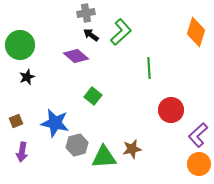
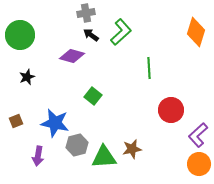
green circle: moved 10 px up
purple diamond: moved 4 px left; rotated 25 degrees counterclockwise
purple arrow: moved 16 px right, 4 px down
